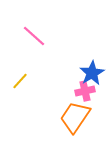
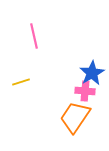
pink line: rotated 35 degrees clockwise
yellow line: moved 1 px right, 1 px down; rotated 30 degrees clockwise
pink cross: rotated 18 degrees clockwise
